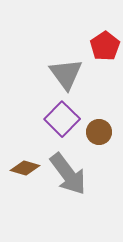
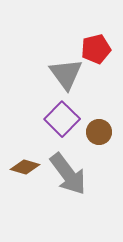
red pentagon: moved 9 px left, 3 px down; rotated 20 degrees clockwise
brown diamond: moved 1 px up
